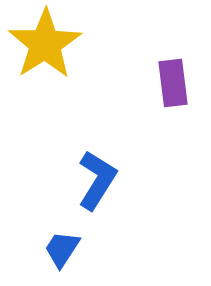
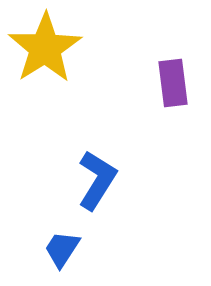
yellow star: moved 4 px down
